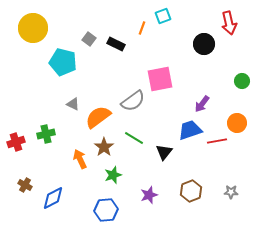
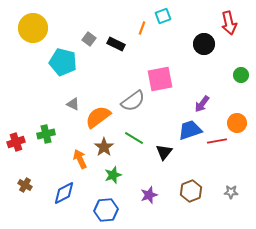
green circle: moved 1 px left, 6 px up
blue diamond: moved 11 px right, 5 px up
